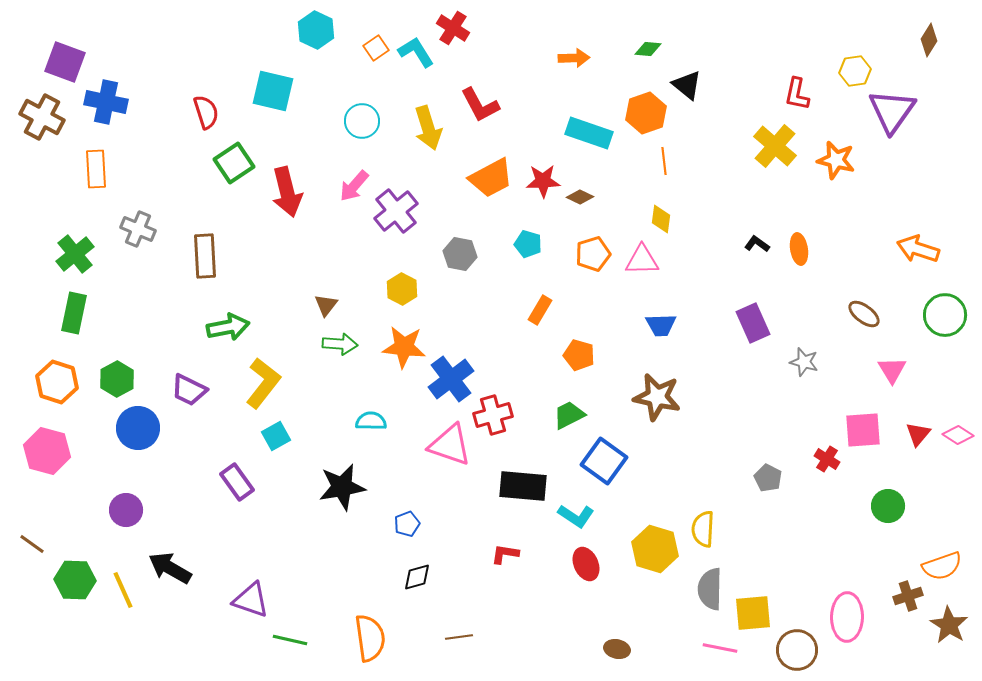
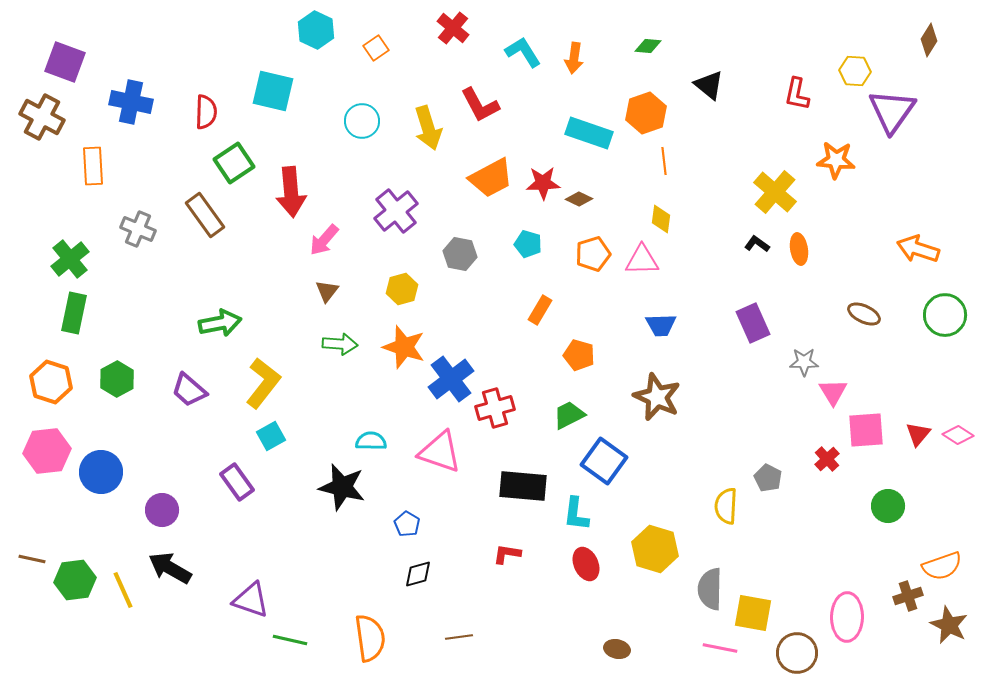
red cross at (453, 28): rotated 8 degrees clockwise
green diamond at (648, 49): moved 3 px up
cyan L-shape at (416, 52): moved 107 px right
orange arrow at (574, 58): rotated 100 degrees clockwise
yellow hexagon at (855, 71): rotated 12 degrees clockwise
black triangle at (687, 85): moved 22 px right
blue cross at (106, 102): moved 25 px right
red semicircle at (206, 112): rotated 20 degrees clockwise
yellow cross at (775, 146): moved 46 px down
orange star at (836, 160): rotated 9 degrees counterclockwise
orange rectangle at (96, 169): moved 3 px left, 3 px up
red star at (543, 181): moved 2 px down
pink arrow at (354, 186): moved 30 px left, 54 px down
red arrow at (287, 192): moved 4 px right; rotated 9 degrees clockwise
brown diamond at (580, 197): moved 1 px left, 2 px down
green cross at (75, 254): moved 5 px left, 5 px down
brown rectangle at (205, 256): moved 41 px up; rotated 33 degrees counterclockwise
yellow hexagon at (402, 289): rotated 16 degrees clockwise
brown triangle at (326, 305): moved 1 px right, 14 px up
brown ellipse at (864, 314): rotated 12 degrees counterclockwise
green arrow at (228, 327): moved 8 px left, 4 px up
orange star at (404, 347): rotated 12 degrees clockwise
gray star at (804, 362): rotated 16 degrees counterclockwise
pink triangle at (892, 370): moved 59 px left, 22 px down
orange hexagon at (57, 382): moved 6 px left
purple trapezoid at (189, 390): rotated 15 degrees clockwise
brown star at (657, 397): rotated 12 degrees clockwise
red cross at (493, 415): moved 2 px right, 7 px up
cyan semicircle at (371, 421): moved 20 px down
blue circle at (138, 428): moved 37 px left, 44 px down
pink square at (863, 430): moved 3 px right
cyan square at (276, 436): moved 5 px left
pink triangle at (450, 445): moved 10 px left, 7 px down
pink hexagon at (47, 451): rotated 21 degrees counterclockwise
red cross at (827, 459): rotated 15 degrees clockwise
black star at (342, 487): rotated 24 degrees clockwise
purple circle at (126, 510): moved 36 px right
cyan L-shape at (576, 516): moved 2 px up; rotated 63 degrees clockwise
blue pentagon at (407, 524): rotated 20 degrees counterclockwise
yellow semicircle at (703, 529): moved 23 px right, 23 px up
brown line at (32, 544): moved 15 px down; rotated 24 degrees counterclockwise
red L-shape at (505, 554): moved 2 px right
black diamond at (417, 577): moved 1 px right, 3 px up
green hexagon at (75, 580): rotated 9 degrees counterclockwise
yellow square at (753, 613): rotated 15 degrees clockwise
brown star at (949, 625): rotated 6 degrees counterclockwise
brown circle at (797, 650): moved 3 px down
